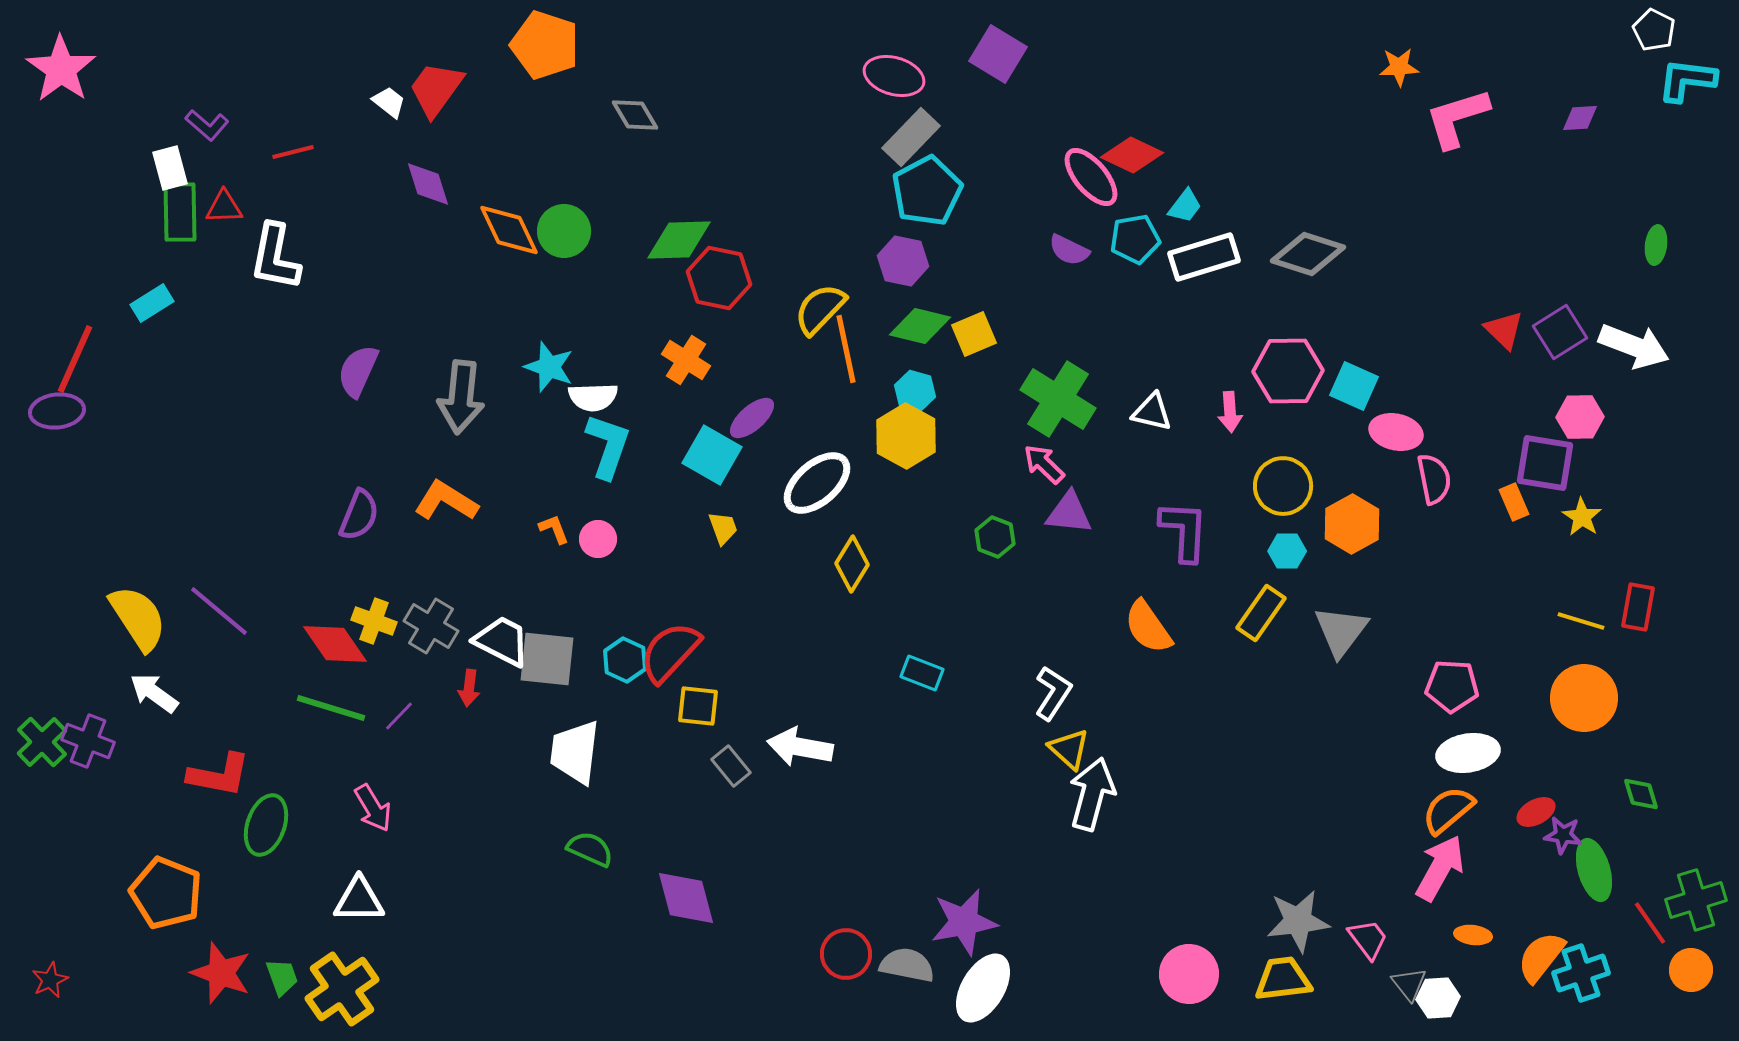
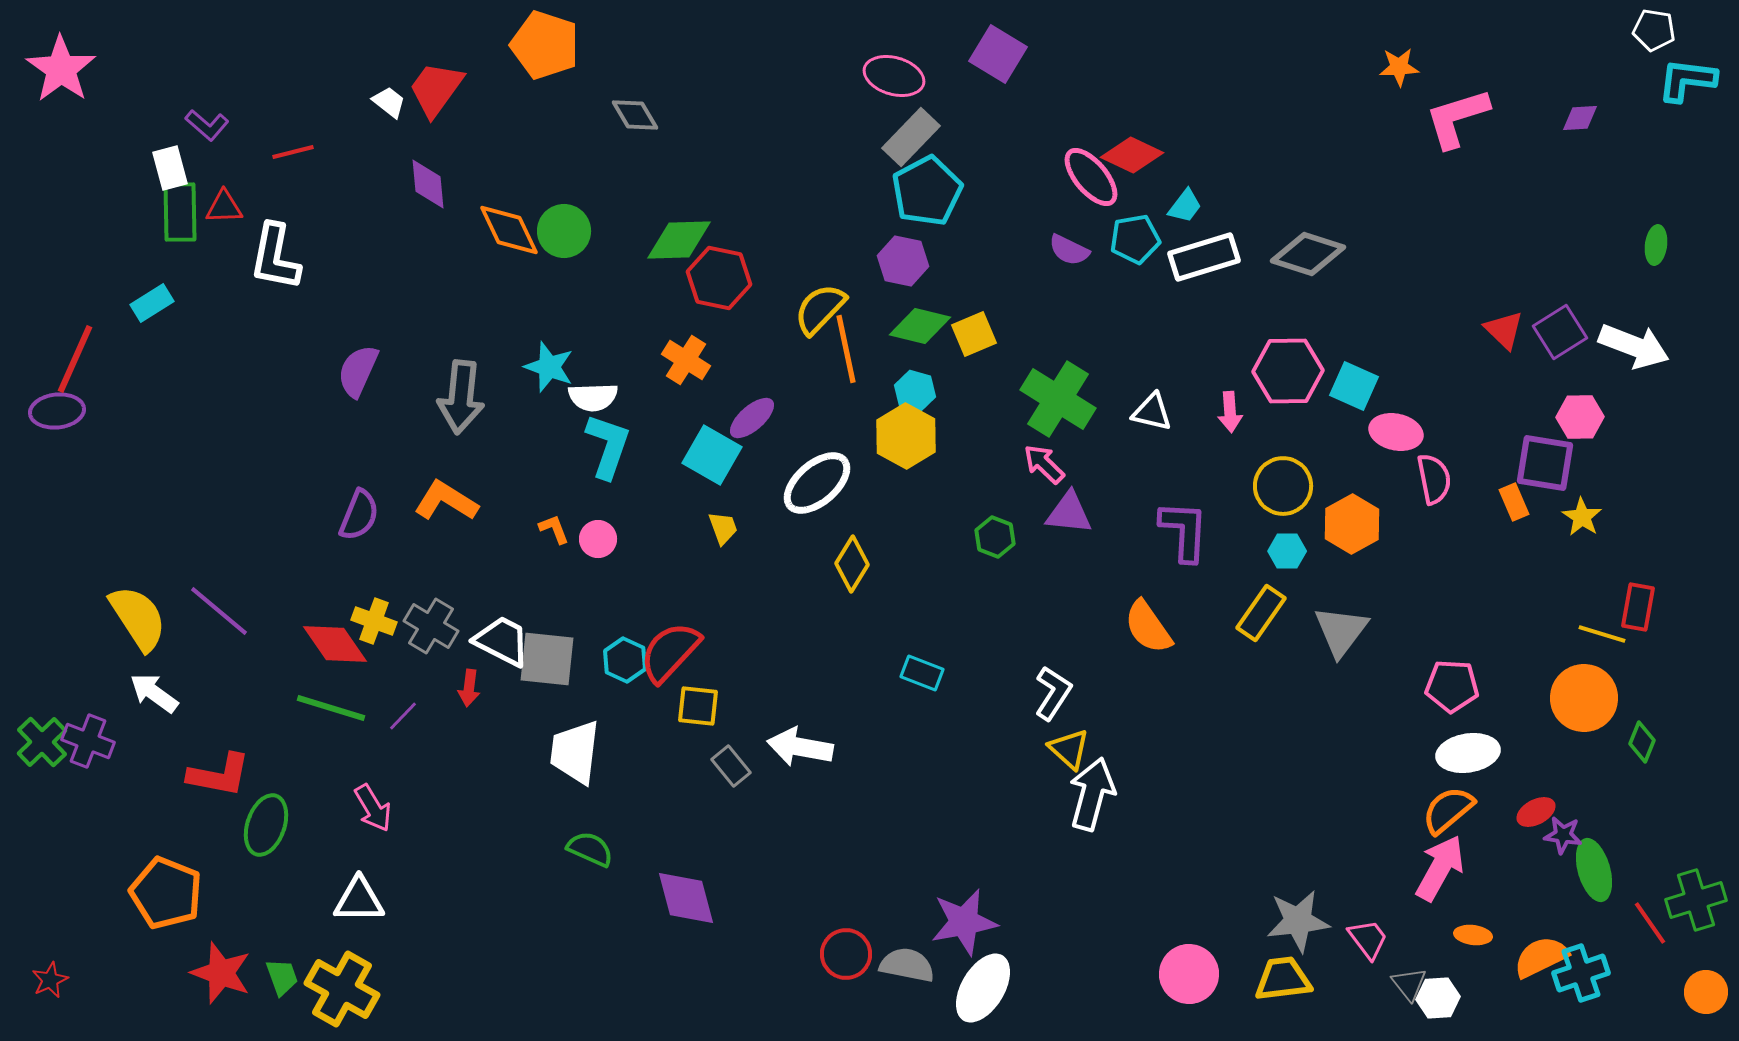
white pentagon at (1654, 30): rotated 18 degrees counterclockwise
purple diamond at (428, 184): rotated 12 degrees clockwise
yellow line at (1581, 621): moved 21 px right, 13 px down
purple line at (399, 716): moved 4 px right
green diamond at (1641, 794): moved 1 px right, 52 px up; rotated 39 degrees clockwise
orange semicircle at (1541, 957): rotated 26 degrees clockwise
orange circle at (1691, 970): moved 15 px right, 22 px down
yellow cross at (342, 989): rotated 26 degrees counterclockwise
